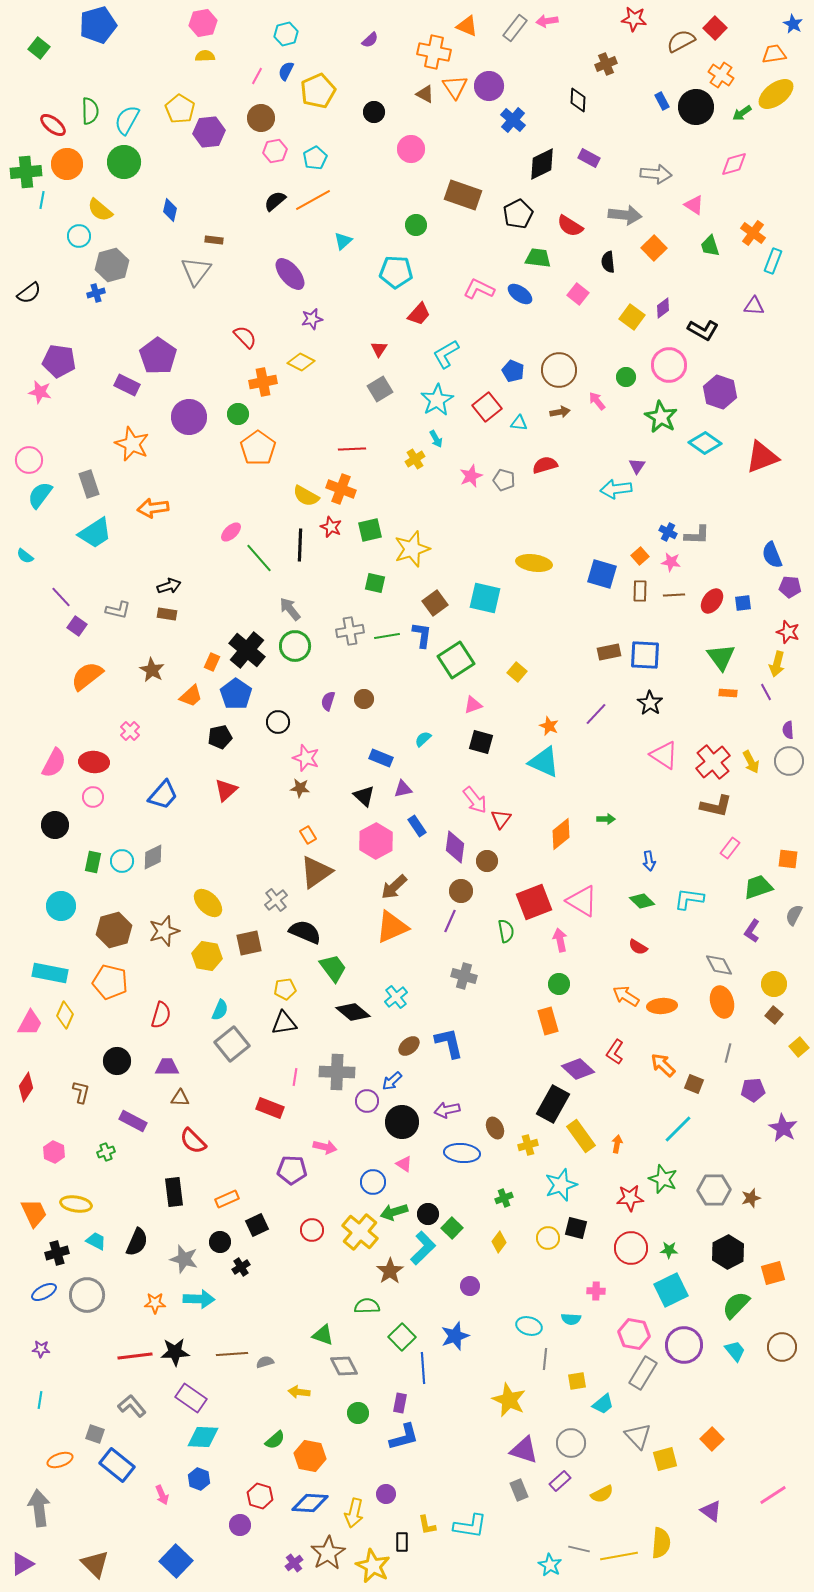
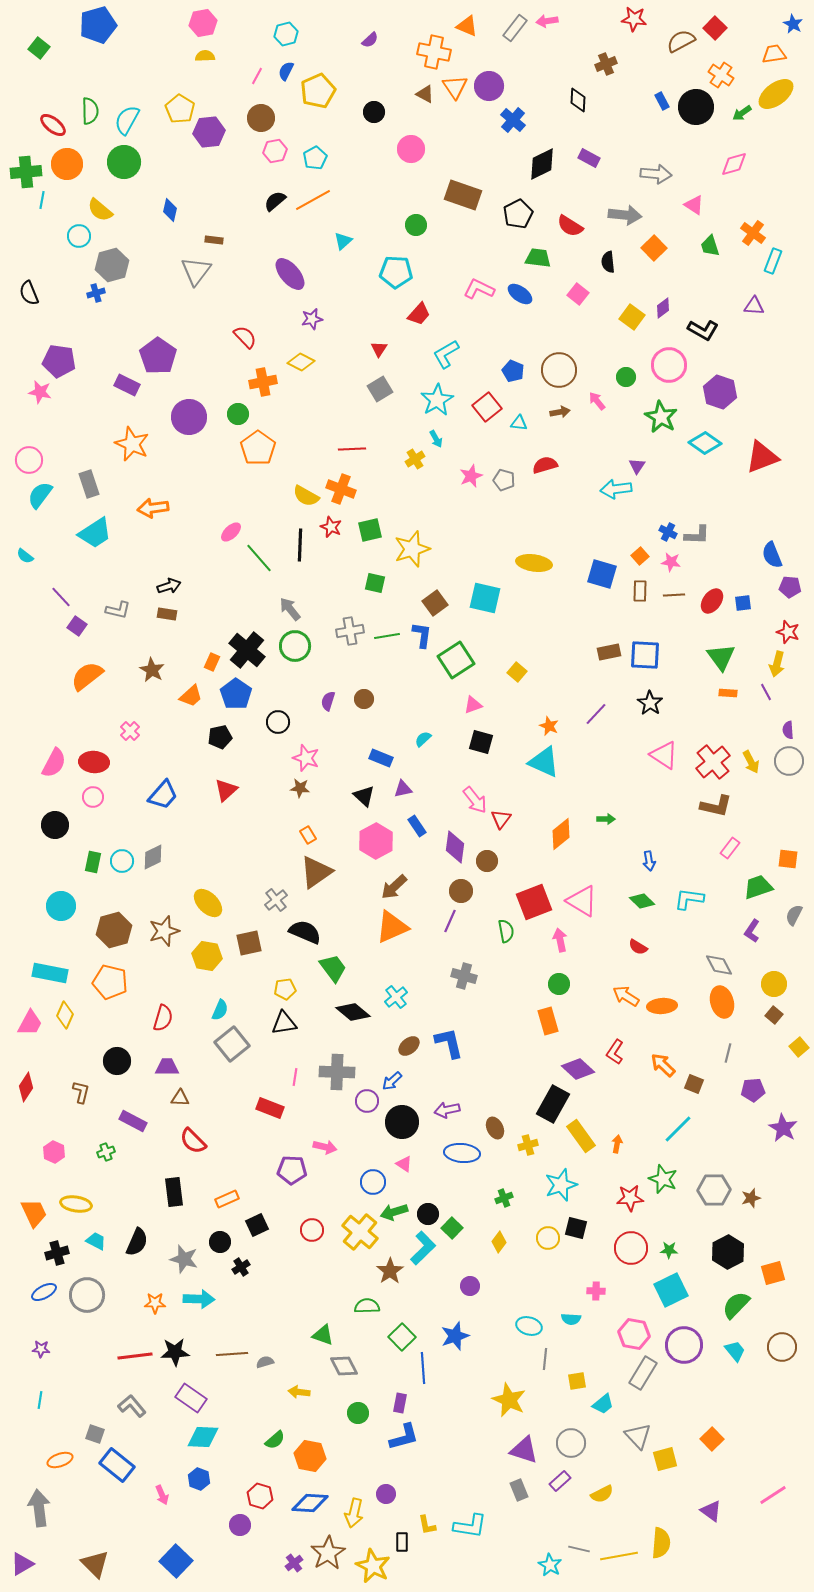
black semicircle at (29, 293): rotated 105 degrees clockwise
red semicircle at (161, 1015): moved 2 px right, 3 px down
